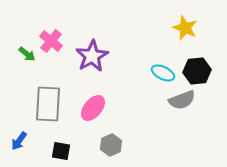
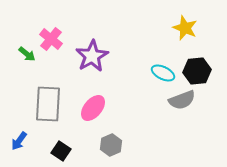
pink cross: moved 2 px up
black square: rotated 24 degrees clockwise
